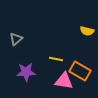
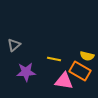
yellow semicircle: moved 25 px down
gray triangle: moved 2 px left, 6 px down
yellow line: moved 2 px left
